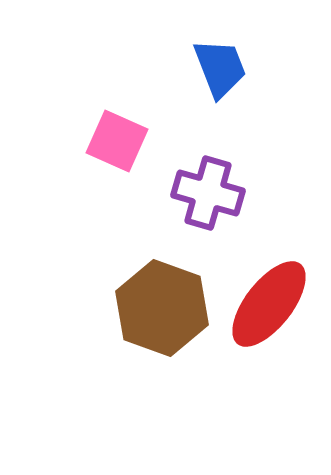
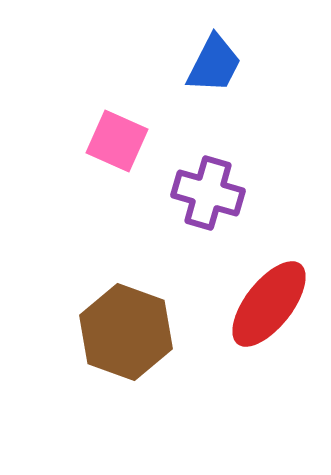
blue trapezoid: moved 6 px left, 4 px up; rotated 48 degrees clockwise
brown hexagon: moved 36 px left, 24 px down
